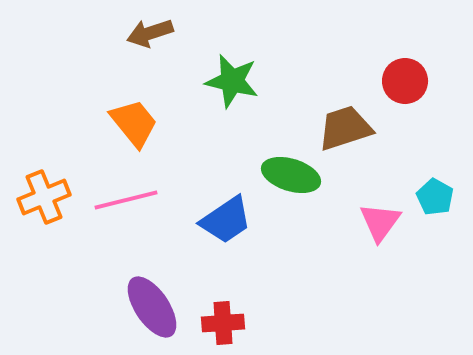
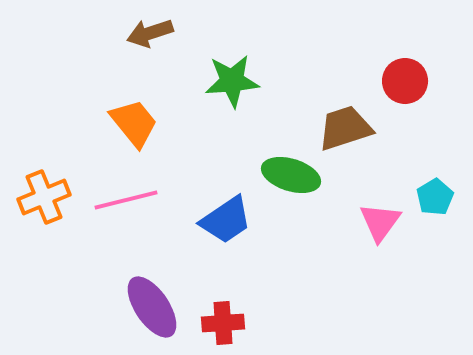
green star: rotated 18 degrees counterclockwise
cyan pentagon: rotated 12 degrees clockwise
